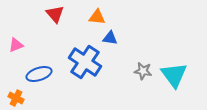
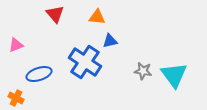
blue triangle: moved 3 px down; rotated 21 degrees counterclockwise
